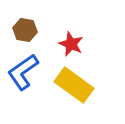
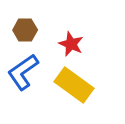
brown hexagon: rotated 10 degrees counterclockwise
